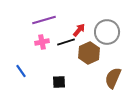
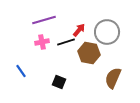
brown hexagon: rotated 25 degrees counterclockwise
black square: rotated 24 degrees clockwise
